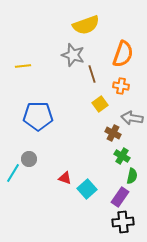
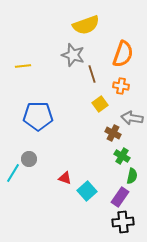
cyan square: moved 2 px down
